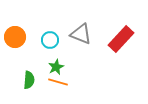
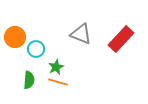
cyan circle: moved 14 px left, 9 px down
